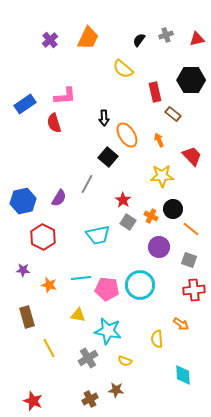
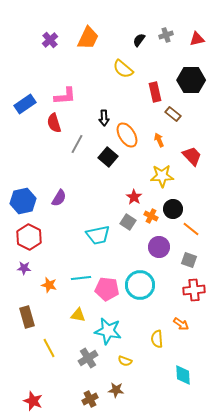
gray line at (87, 184): moved 10 px left, 40 px up
red star at (123, 200): moved 11 px right, 3 px up
red hexagon at (43, 237): moved 14 px left
purple star at (23, 270): moved 1 px right, 2 px up
